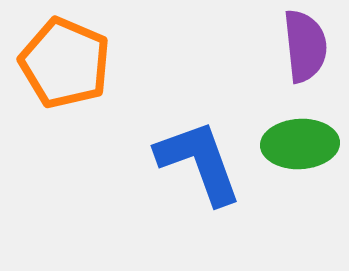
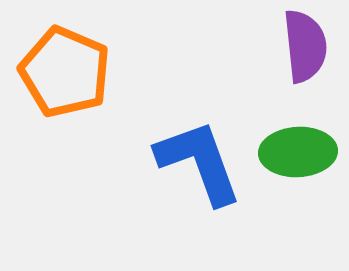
orange pentagon: moved 9 px down
green ellipse: moved 2 px left, 8 px down
